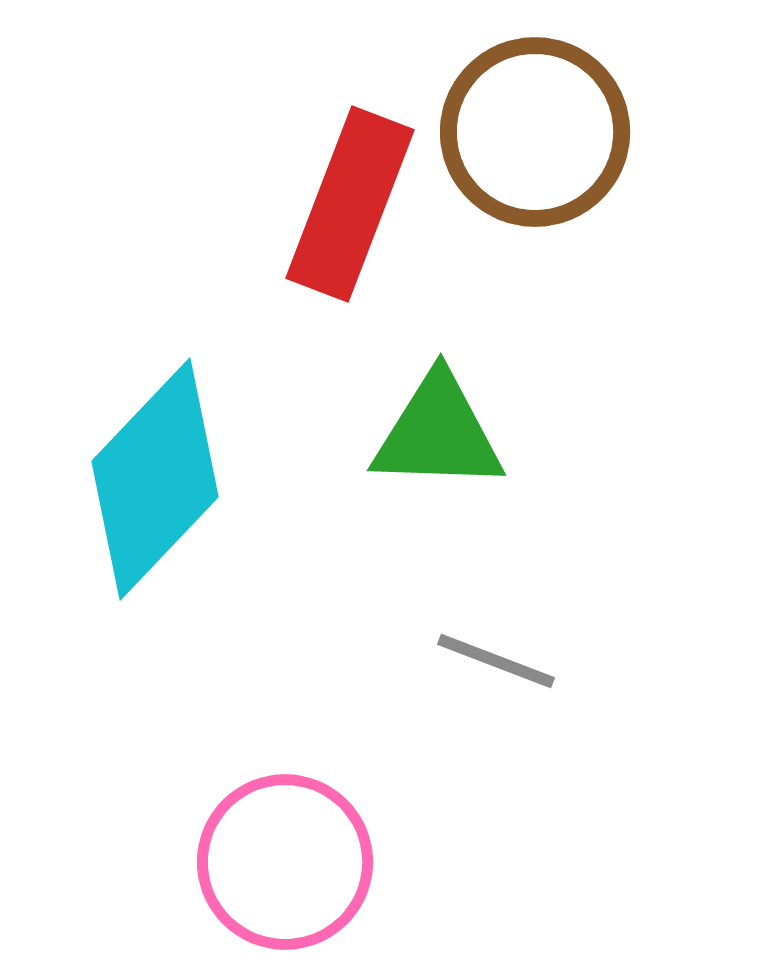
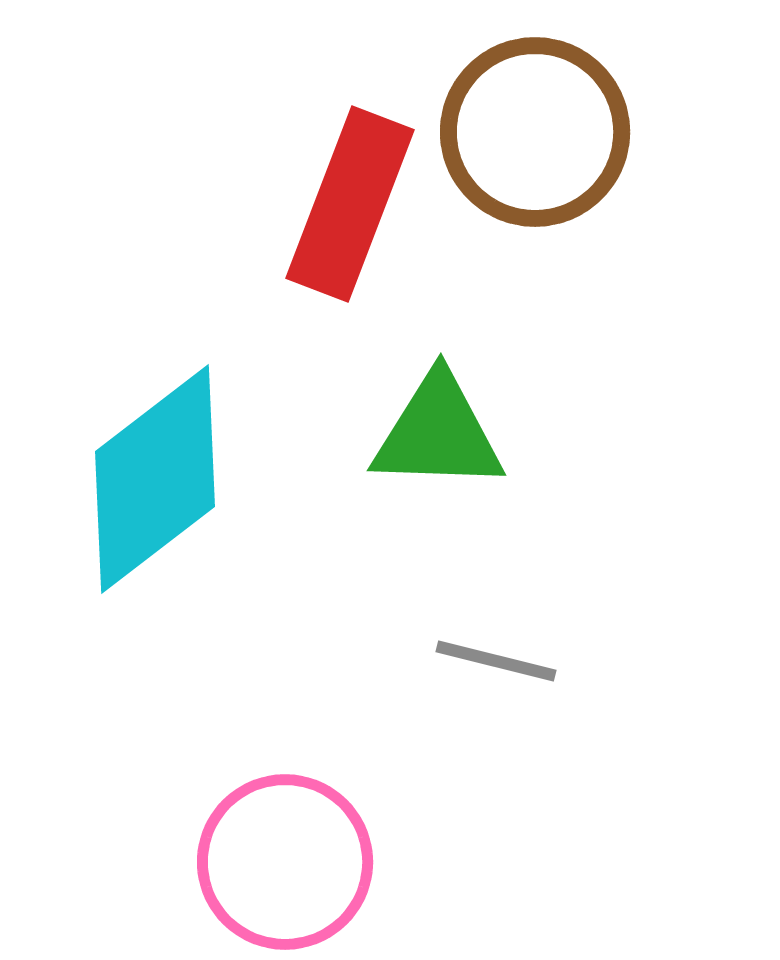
cyan diamond: rotated 9 degrees clockwise
gray line: rotated 7 degrees counterclockwise
